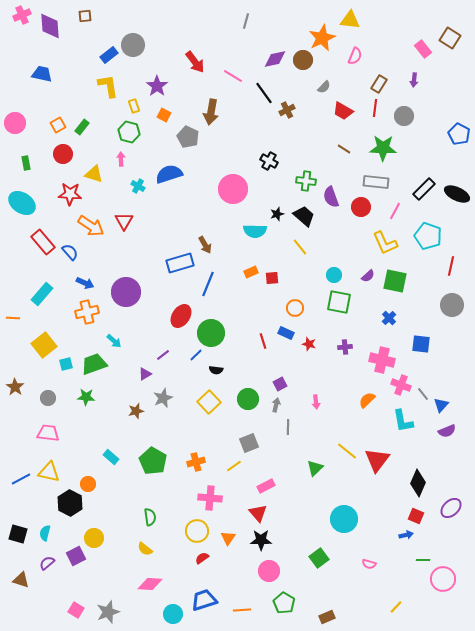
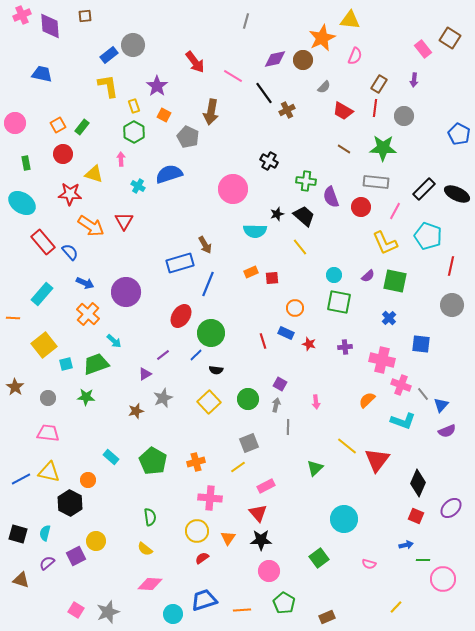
green hexagon at (129, 132): moved 5 px right; rotated 15 degrees clockwise
orange cross at (87, 312): moved 1 px right, 2 px down; rotated 35 degrees counterclockwise
green trapezoid at (94, 364): moved 2 px right
purple square at (280, 384): rotated 32 degrees counterclockwise
cyan L-shape at (403, 421): rotated 60 degrees counterclockwise
yellow line at (347, 451): moved 5 px up
yellow line at (234, 466): moved 4 px right, 1 px down
orange circle at (88, 484): moved 4 px up
blue arrow at (406, 535): moved 10 px down
yellow circle at (94, 538): moved 2 px right, 3 px down
